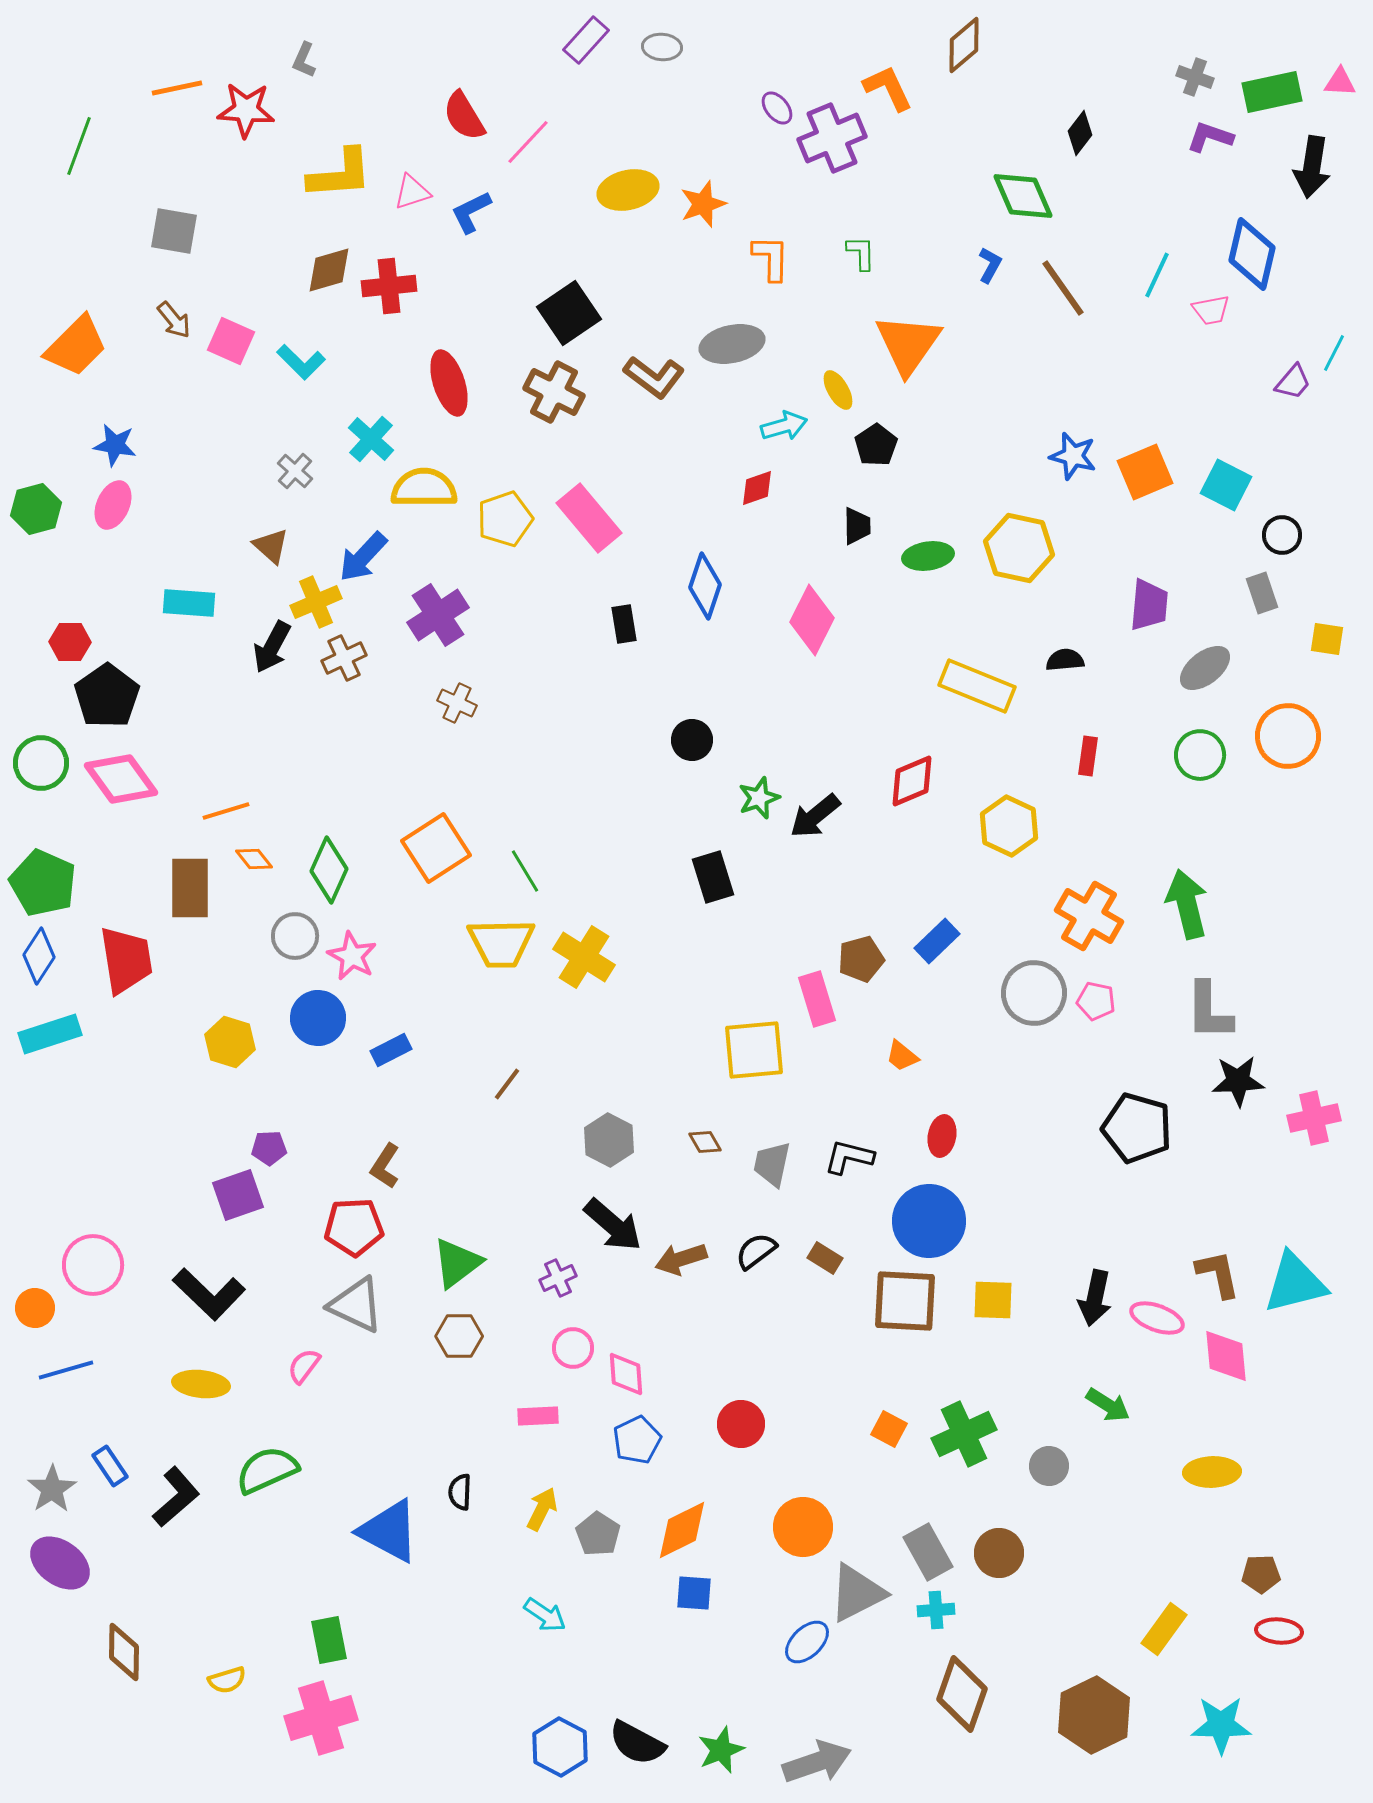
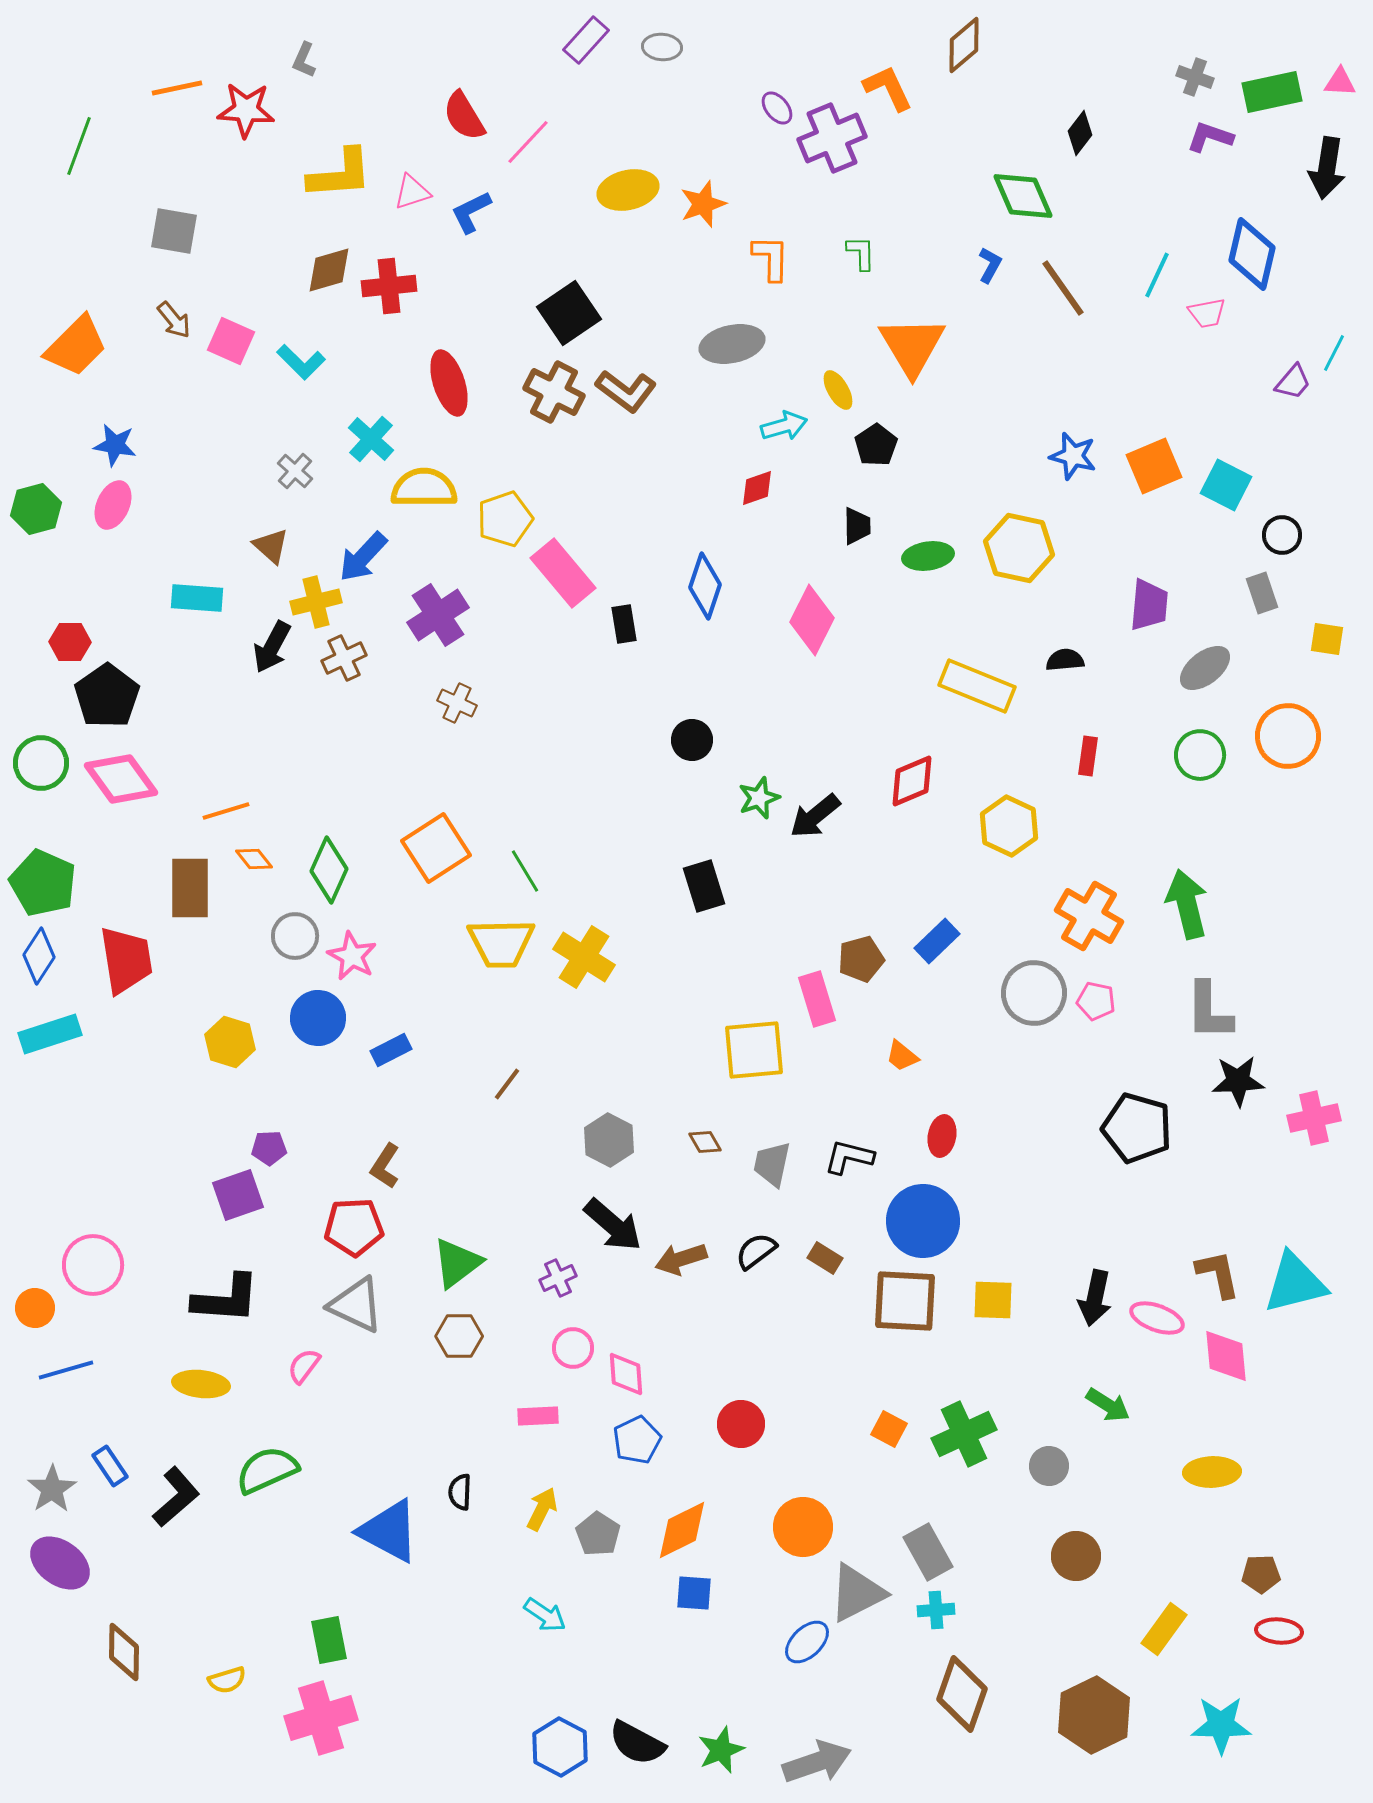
black arrow at (1312, 167): moved 15 px right, 1 px down
pink trapezoid at (1211, 310): moved 4 px left, 3 px down
orange triangle at (908, 344): moved 4 px right, 2 px down; rotated 6 degrees counterclockwise
brown L-shape at (654, 377): moved 28 px left, 14 px down
orange square at (1145, 472): moved 9 px right, 6 px up
pink rectangle at (589, 518): moved 26 px left, 55 px down
yellow cross at (316, 602): rotated 9 degrees clockwise
cyan rectangle at (189, 603): moved 8 px right, 5 px up
black rectangle at (713, 877): moved 9 px left, 9 px down
blue circle at (929, 1221): moved 6 px left
black L-shape at (209, 1294): moved 17 px right, 5 px down; rotated 40 degrees counterclockwise
brown circle at (999, 1553): moved 77 px right, 3 px down
